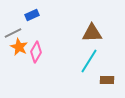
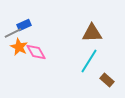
blue rectangle: moved 8 px left, 10 px down
pink diamond: rotated 60 degrees counterclockwise
brown rectangle: rotated 40 degrees clockwise
